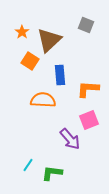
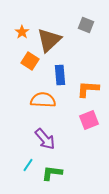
purple arrow: moved 25 px left
